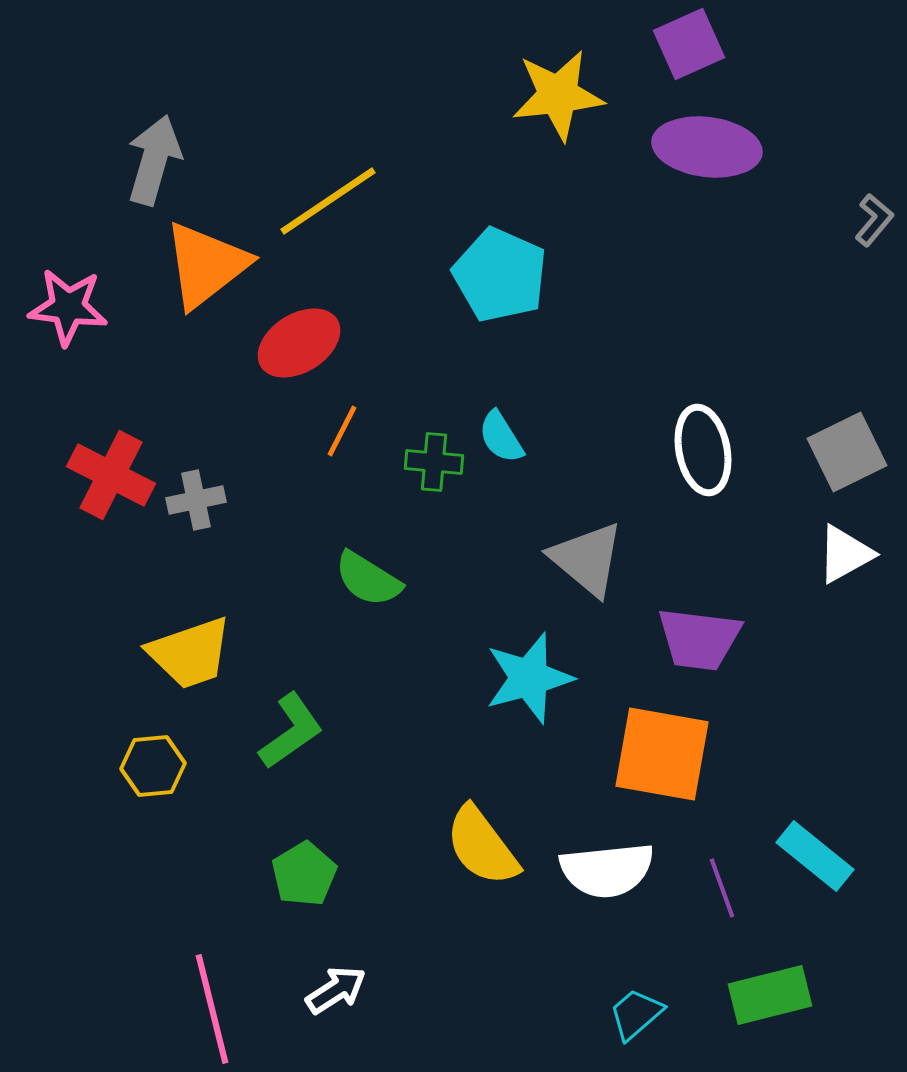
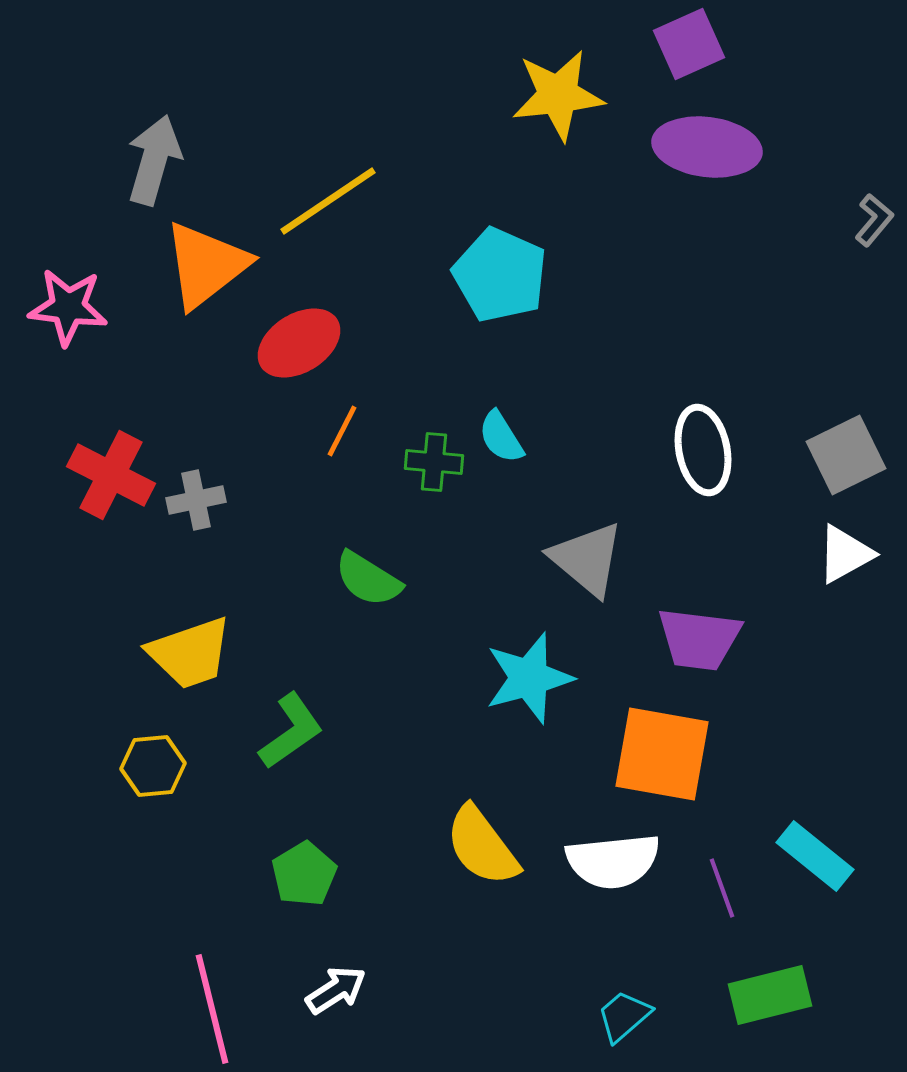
gray square: moved 1 px left, 3 px down
white semicircle: moved 6 px right, 9 px up
cyan trapezoid: moved 12 px left, 2 px down
